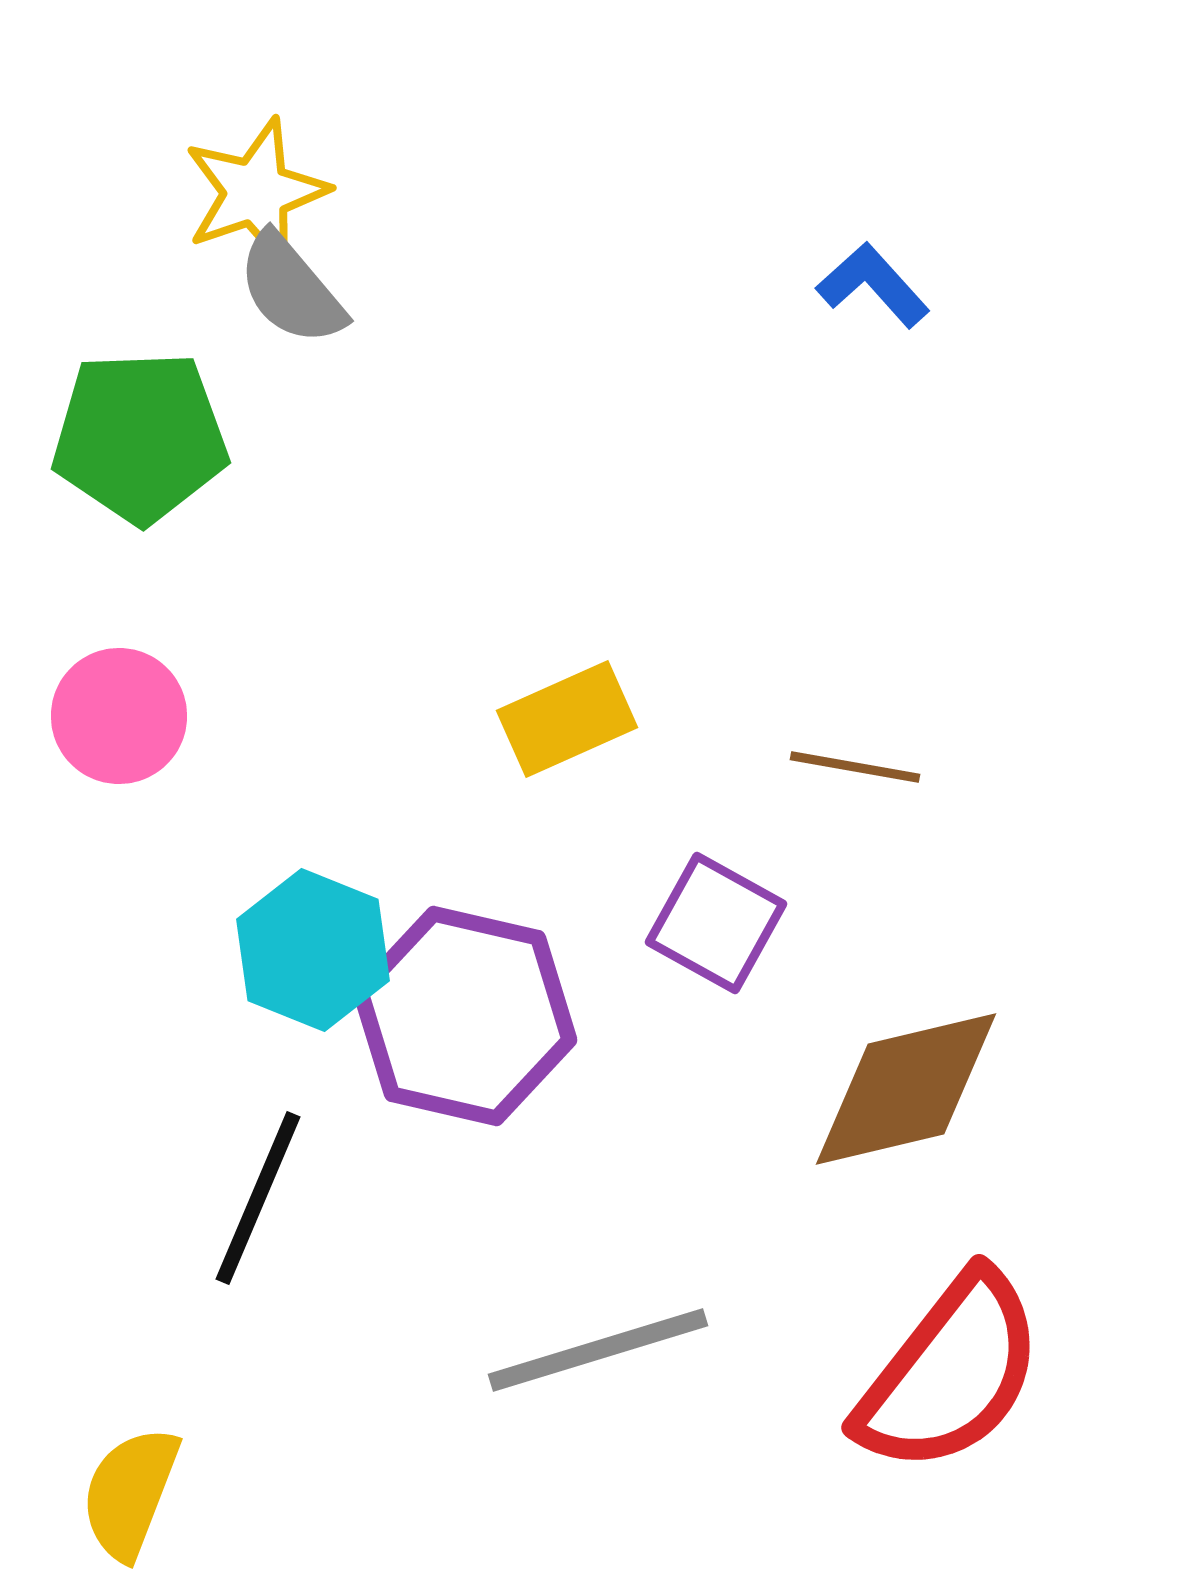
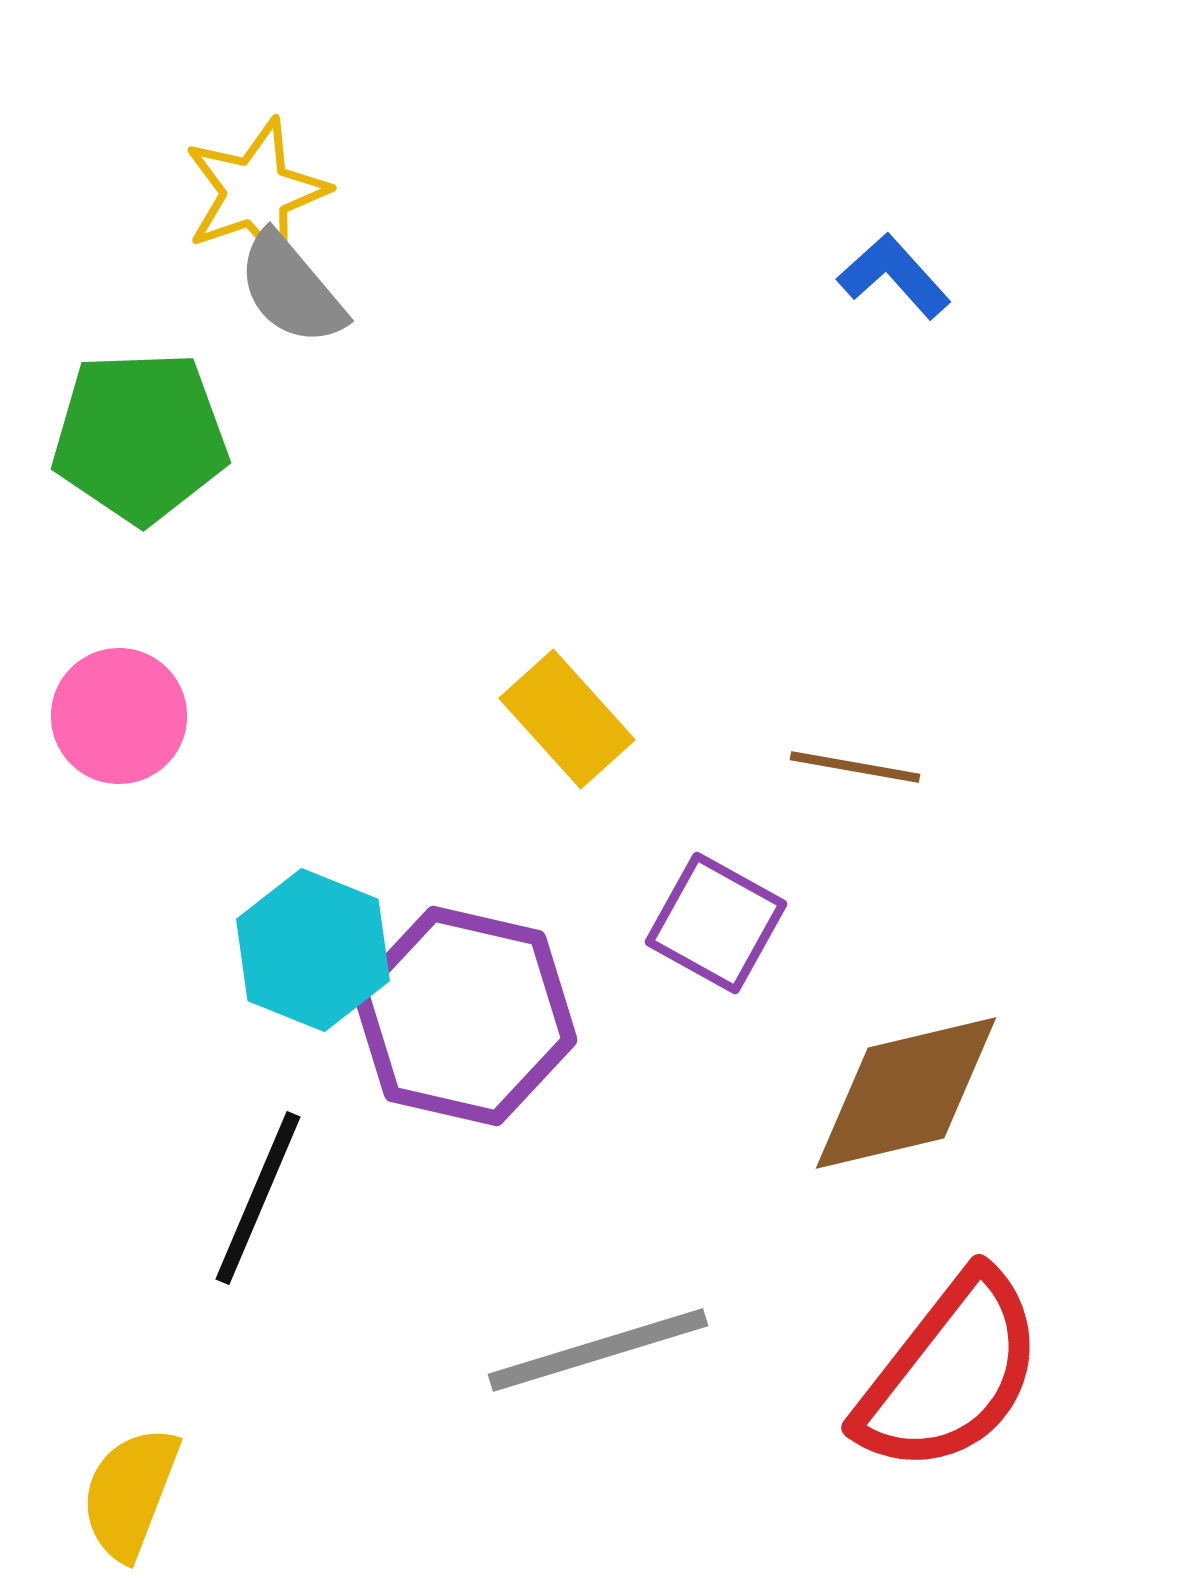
blue L-shape: moved 21 px right, 9 px up
yellow rectangle: rotated 72 degrees clockwise
brown diamond: moved 4 px down
